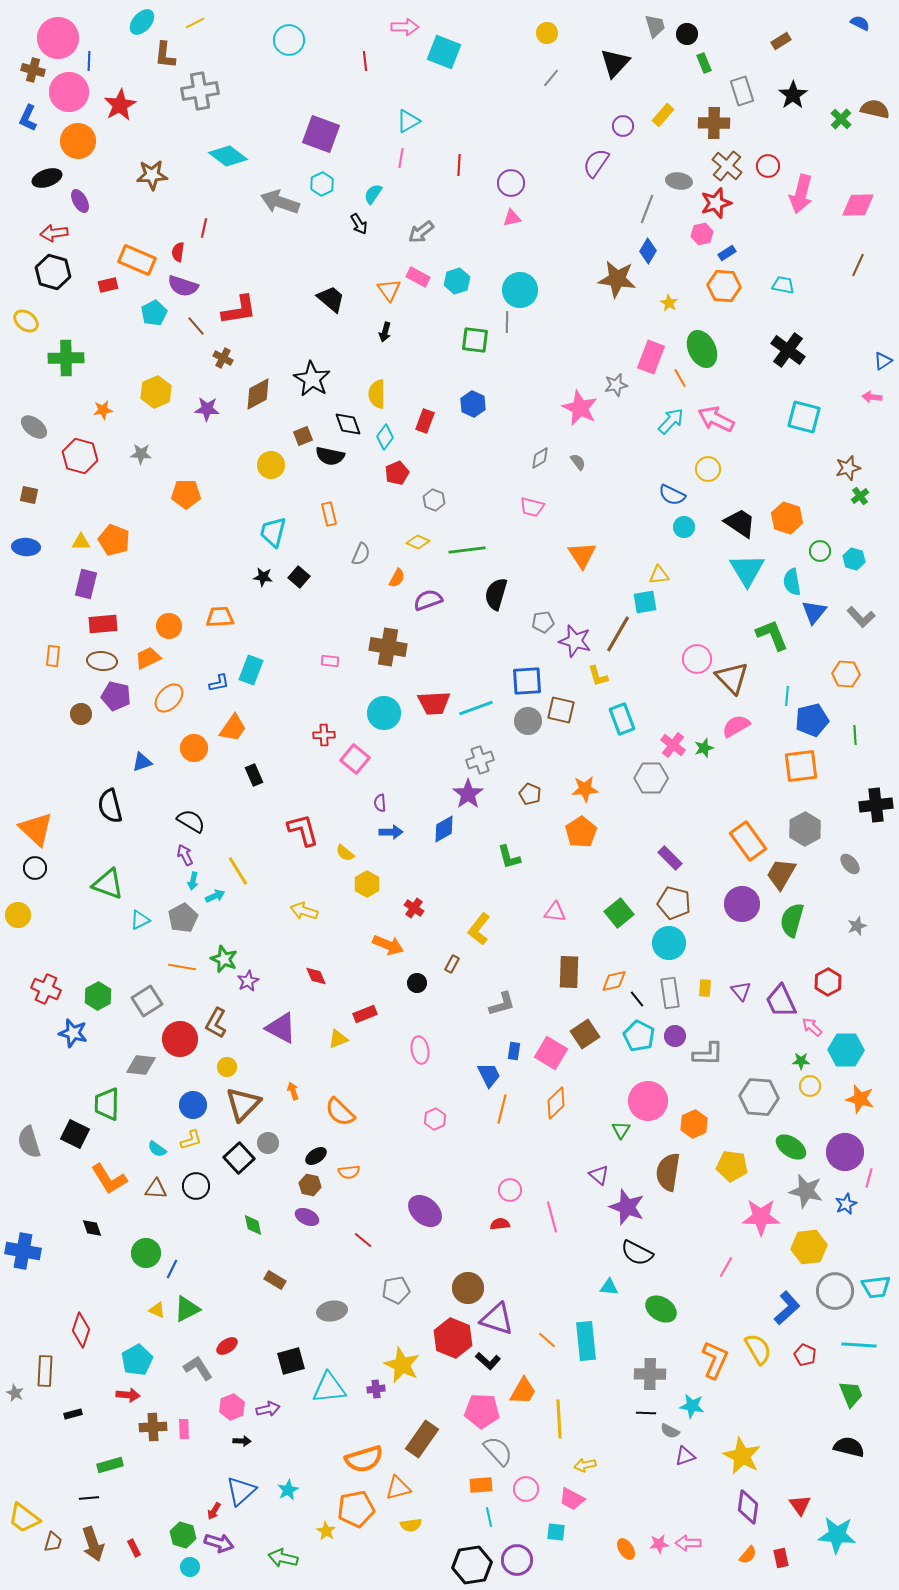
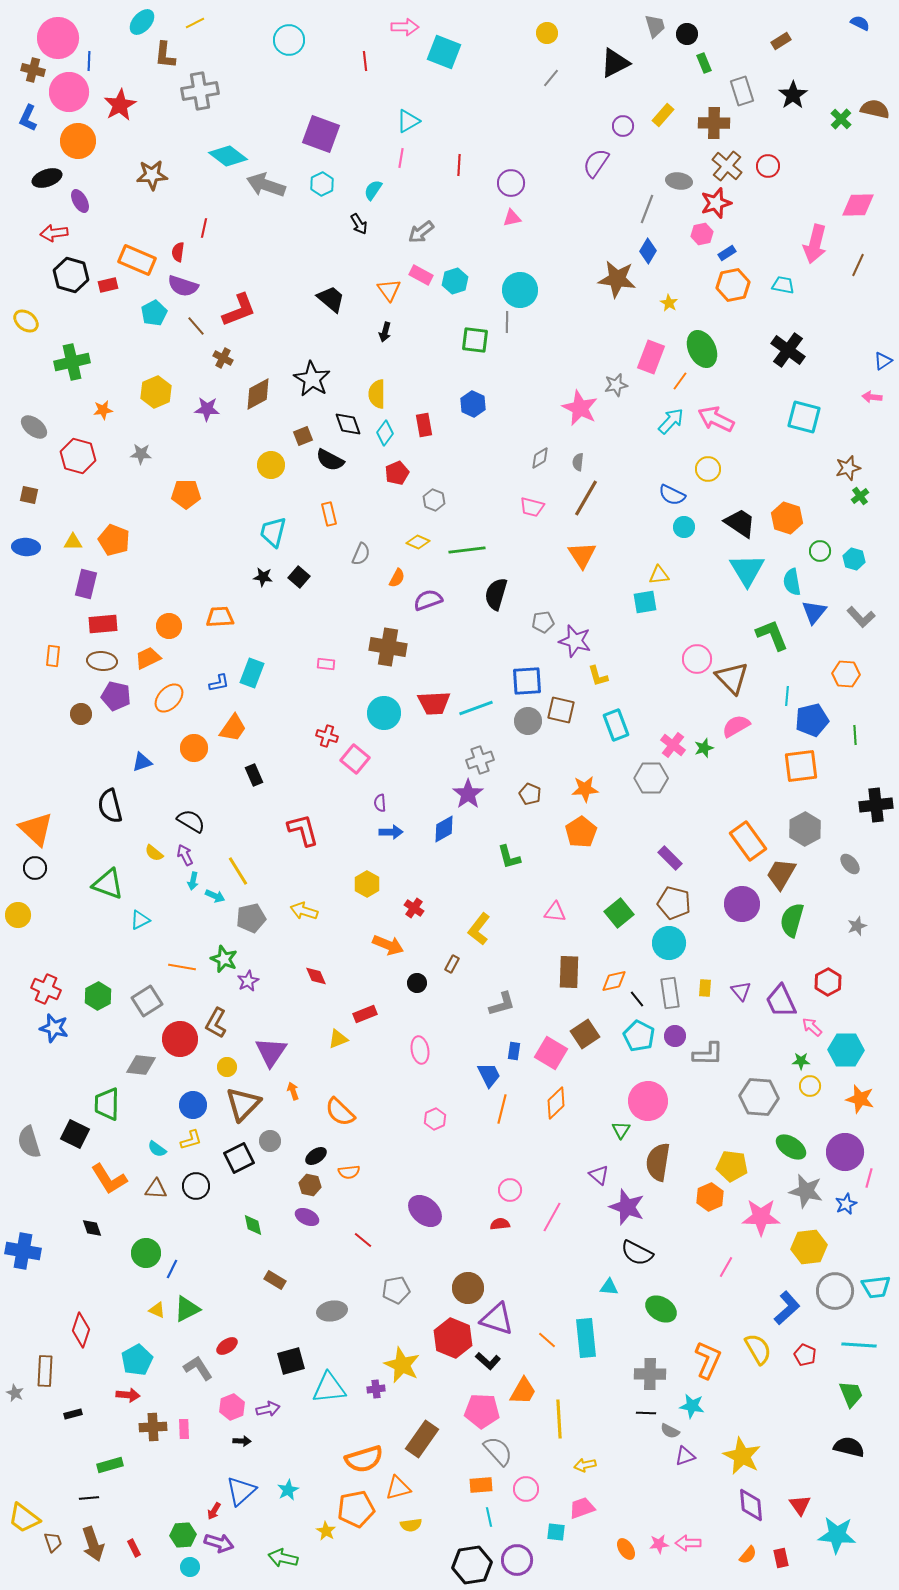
black triangle at (615, 63): rotated 20 degrees clockwise
cyan semicircle at (373, 194): moved 4 px up
pink arrow at (801, 194): moved 14 px right, 50 px down
gray arrow at (280, 202): moved 14 px left, 17 px up
black hexagon at (53, 272): moved 18 px right, 3 px down
pink rectangle at (418, 277): moved 3 px right, 2 px up
cyan hexagon at (457, 281): moved 2 px left
orange hexagon at (724, 286): moved 9 px right, 1 px up; rotated 16 degrees counterclockwise
red L-shape at (239, 310): rotated 12 degrees counterclockwise
green cross at (66, 358): moved 6 px right, 4 px down; rotated 12 degrees counterclockwise
orange line at (680, 378): moved 3 px down; rotated 66 degrees clockwise
red rectangle at (425, 421): moved 1 px left, 4 px down; rotated 30 degrees counterclockwise
cyan diamond at (385, 437): moved 4 px up
red hexagon at (80, 456): moved 2 px left
black semicircle at (330, 456): moved 4 px down; rotated 16 degrees clockwise
gray semicircle at (578, 462): rotated 138 degrees counterclockwise
yellow triangle at (81, 542): moved 8 px left
brown line at (618, 634): moved 32 px left, 136 px up
pink rectangle at (330, 661): moved 4 px left, 3 px down
cyan rectangle at (251, 670): moved 1 px right, 3 px down
cyan rectangle at (622, 719): moved 6 px left, 6 px down
red cross at (324, 735): moved 3 px right, 1 px down; rotated 20 degrees clockwise
yellow semicircle at (345, 853): moved 191 px left
cyan arrow at (215, 896): rotated 48 degrees clockwise
gray pentagon at (183, 918): moved 68 px right; rotated 16 degrees clockwise
purple triangle at (281, 1028): moved 10 px left, 24 px down; rotated 36 degrees clockwise
blue star at (73, 1033): moved 19 px left, 5 px up
orange hexagon at (694, 1124): moved 16 px right, 73 px down
gray circle at (268, 1143): moved 2 px right, 2 px up
black square at (239, 1158): rotated 16 degrees clockwise
brown semicircle at (668, 1172): moved 10 px left, 10 px up
pink line at (552, 1217): rotated 44 degrees clockwise
cyan rectangle at (586, 1341): moved 3 px up
orange L-shape at (715, 1360): moved 7 px left
pink trapezoid at (572, 1499): moved 10 px right, 9 px down; rotated 132 degrees clockwise
purple diamond at (748, 1507): moved 3 px right, 2 px up; rotated 12 degrees counterclockwise
green hexagon at (183, 1535): rotated 20 degrees counterclockwise
brown trapezoid at (53, 1542): rotated 35 degrees counterclockwise
